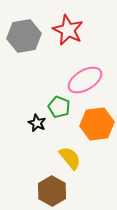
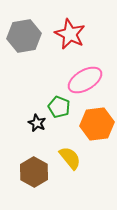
red star: moved 2 px right, 4 px down
brown hexagon: moved 18 px left, 19 px up
